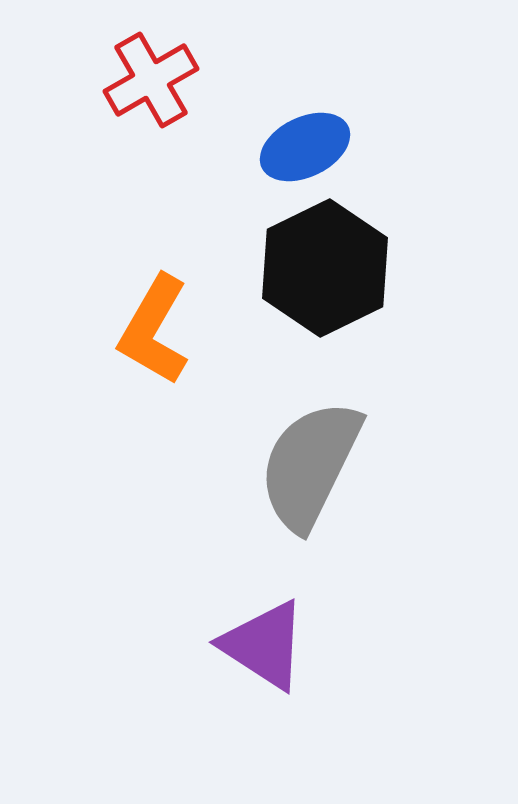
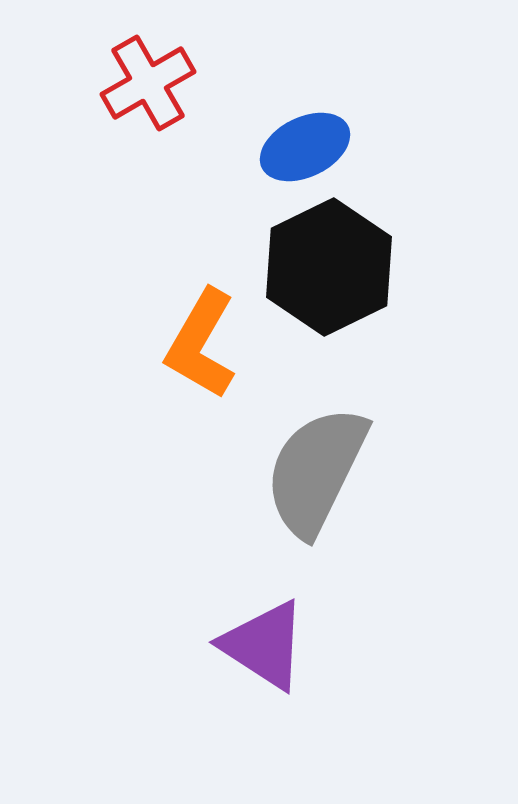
red cross: moved 3 px left, 3 px down
black hexagon: moved 4 px right, 1 px up
orange L-shape: moved 47 px right, 14 px down
gray semicircle: moved 6 px right, 6 px down
